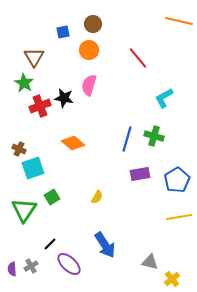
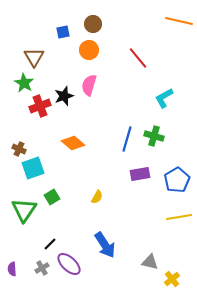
black star: moved 2 px up; rotated 30 degrees counterclockwise
gray cross: moved 11 px right, 2 px down
